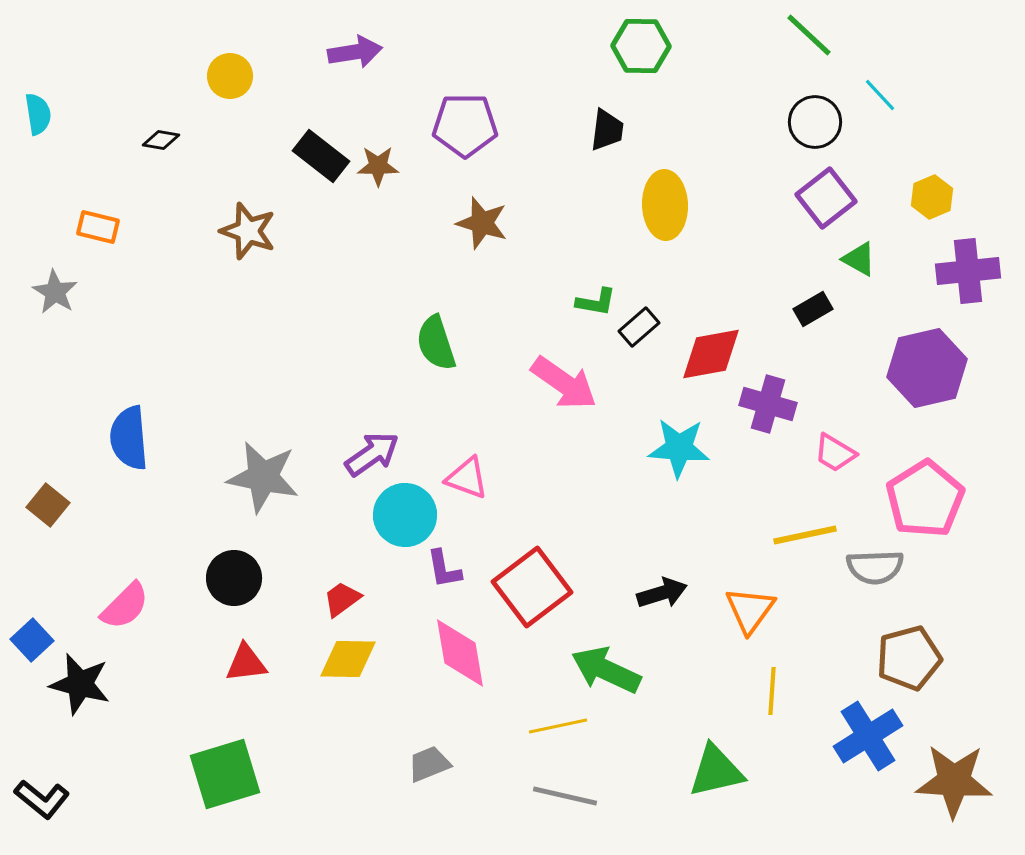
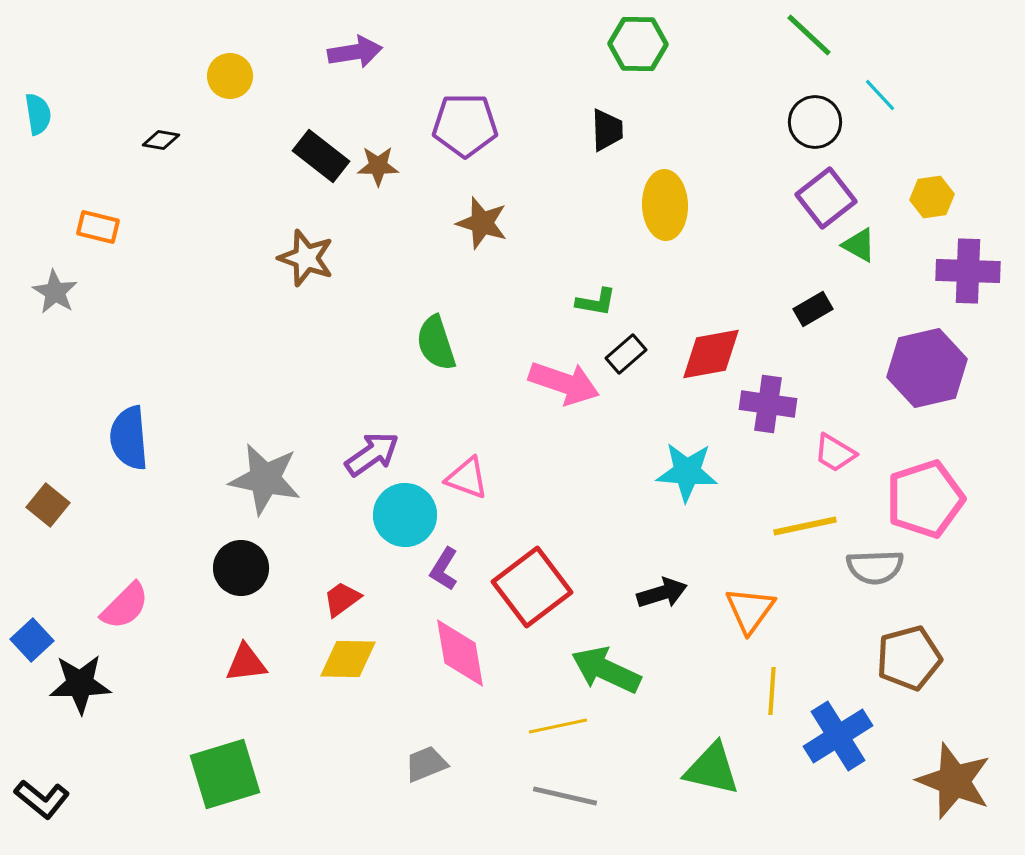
green hexagon at (641, 46): moved 3 px left, 2 px up
black trapezoid at (607, 130): rotated 9 degrees counterclockwise
yellow hexagon at (932, 197): rotated 15 degrees clockwise
brown star at (248, 231): moved 58 px right, 27 px down
green triangle at (859, 259): moved 14 px up
purple cross at (968, 271): rotated 8 degrees clockwise
black rectangle at (639, 327): moved 13 px left, 27 px down
pink arrow at (564, 383): rotated 16 degrees counterclockwise
purple cross at (768, 404): rotated 8 degrees counterclockwise
cyan star at (679, 448): moved 8 px right, 24 px down
gray star at (263, 477): moved 2 px right, 2 px down
pink pentagon at (925, 499): rotated 14 degrees clockwise
yellow line at (805, 535): moved 9 px up
purple L-shape at (444, 569): rotated 42 degrees clockwise
black circle at (234, 578): moved 7 px right, 10 px up
black star at (80, 684): rotated 16 degrees counterclockwise
blue cross at (868, 736): moved 30 px left
gray trapezoid at (429, 764): moved 3 px left
green triangle at (716, 771): moved 4 px left, 2 px up; rotated 26 degrees clockwise
brown star at (954, 781): rotated 18 degrees clockwise
